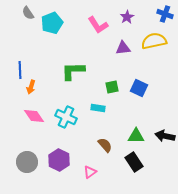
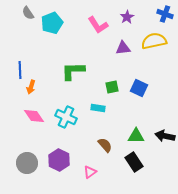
gray circle: moved 1 px down
